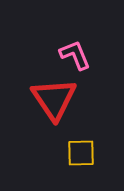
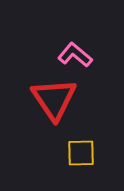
pink L-shape: rotated 28 degrees counterclockwise
